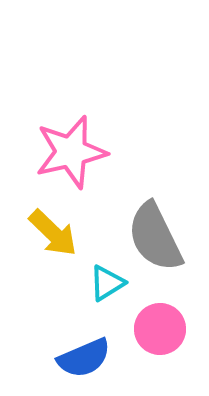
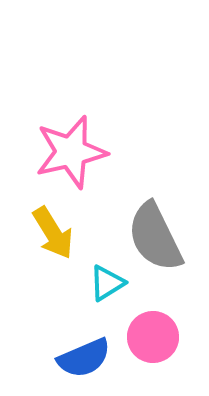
yellow arrow: rotated 14 degrees clockwise
pink circle: moved 7 px left, 8 px down
